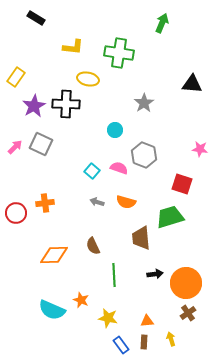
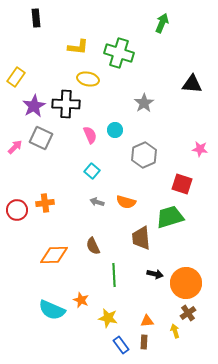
black rectangle: rotated 54 degrees clockwise
yellow L-shape: moved 5 px right
green cross: rotated 8 degrees clockwise
gray square: moved 6 px up
gray hexagon: rotated 15 degrees clockwise
pink semicircle: moved 29 px left, 33 px up; rotated 48 degrees clockwise
red circle: moved 1 px right, 3 px up
black arrow: rotated 21 degrees clockwise
yellow arrow: moved 4 px right, 8 px up
